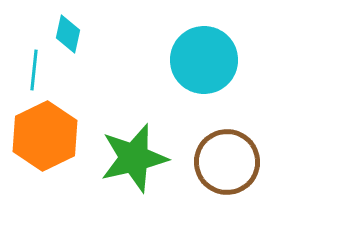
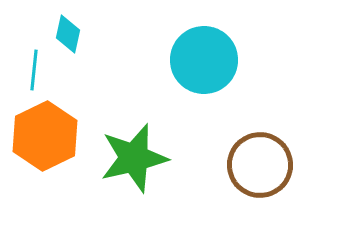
brown circle: moved 33 px right, 3 px down
